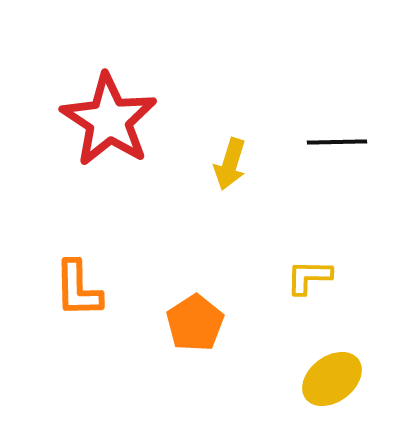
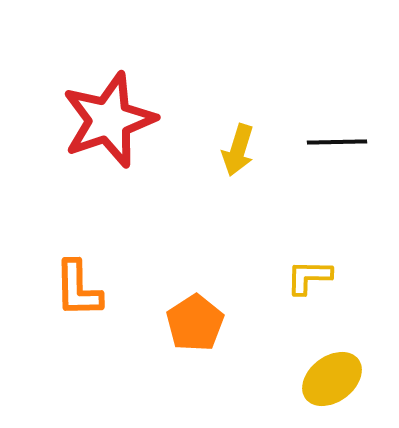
red star: rotated 20 degrees clockwise
yellow arrow: moved 8 px right, 14 px up
